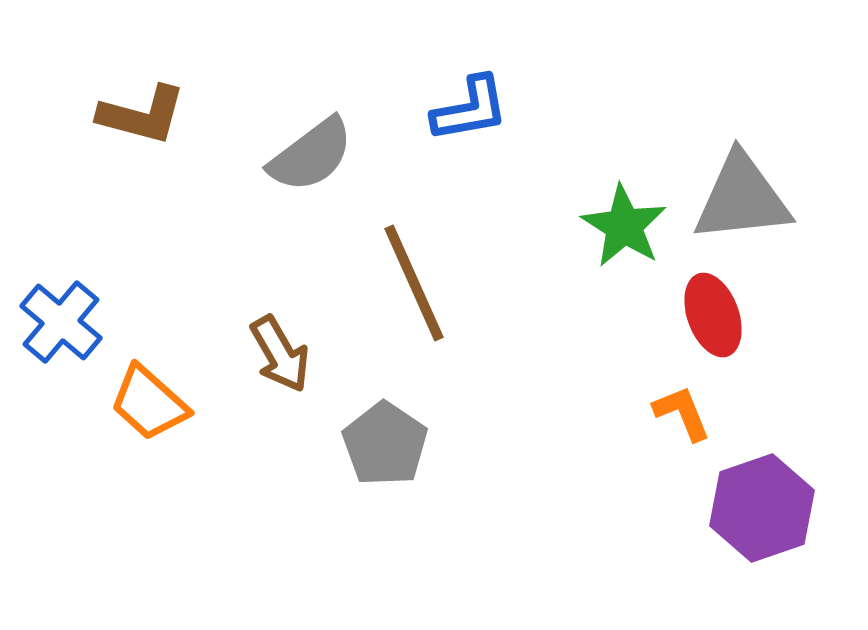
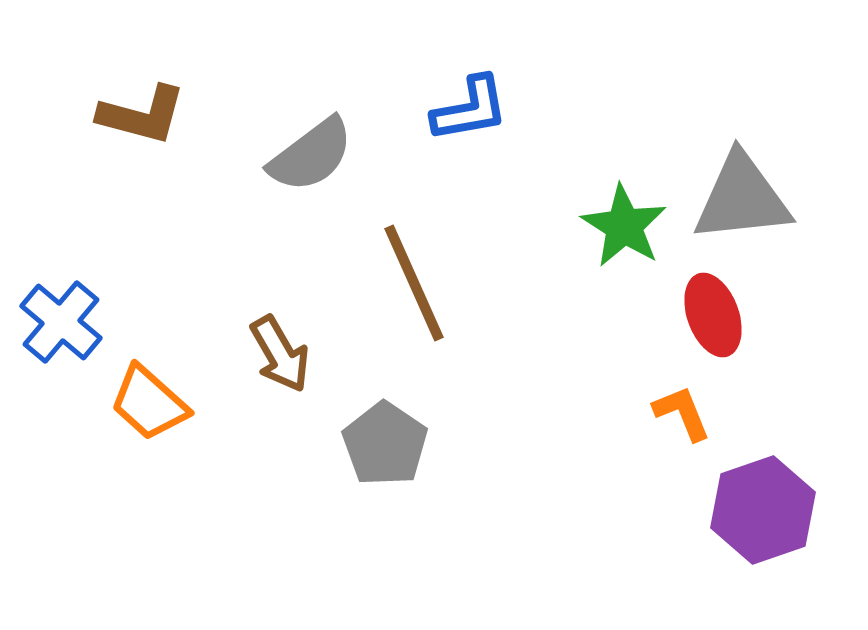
purple hexagon: moved 1 px right, 2 px down
